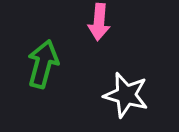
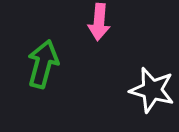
white star: moved 26 px right, 5 px up
